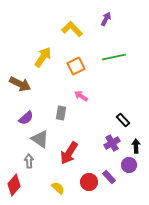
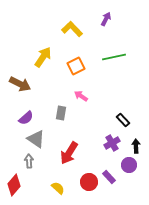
gray triangle: moved 4 px left
